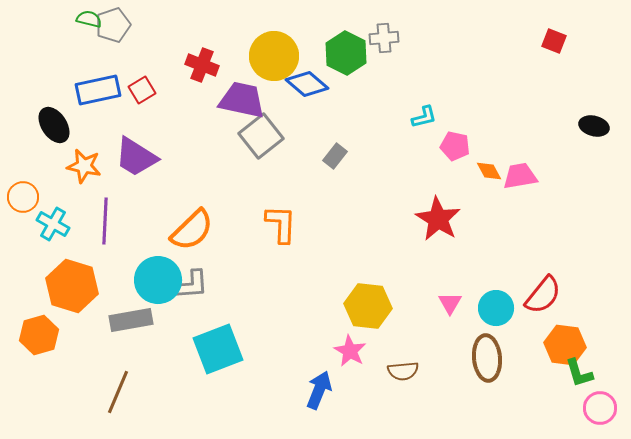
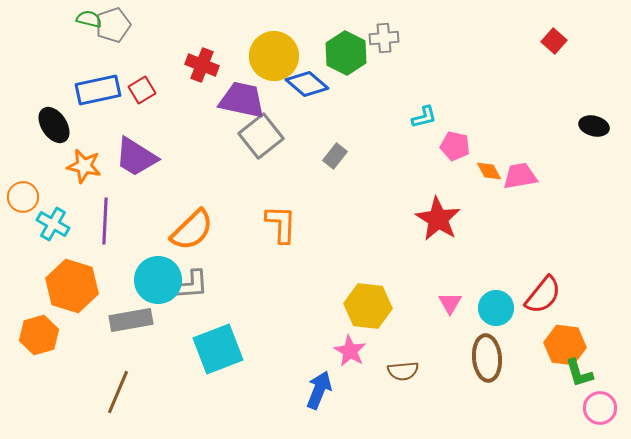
red square at (554, 41): rotated 20 degrees clockwise
